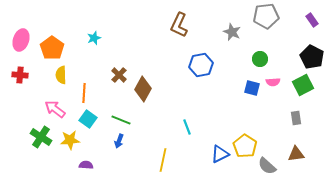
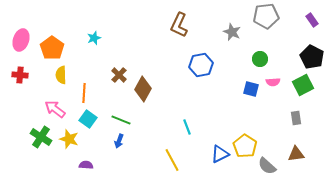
blue square: moved 1 px left, 1 px down
yellow star: moved 1 px left, 1 px up; rotated 24 degrees clockwise
yellow line: moved 9 px right; rotated 40 degrees counterclockwise
